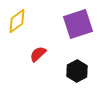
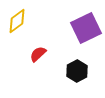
purple square: moved 8 px right, 4 px down; rotated 8 degrees counterclockwise
